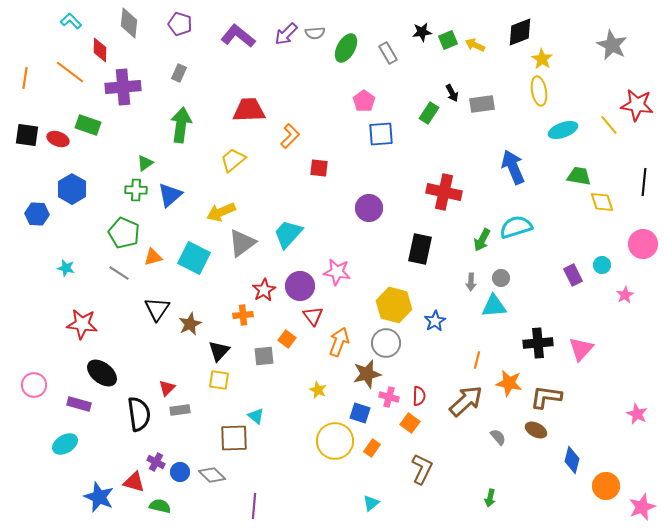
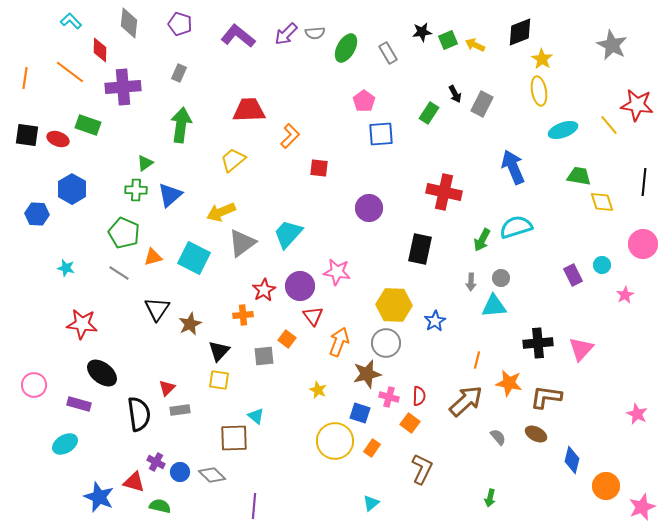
black arrow at (452, 93): moved 3 px right, 1 px down
gray rectangle at (482, 104): rotated 55 degrees counterclockwise
yellow hexagon at (394, 305): rotated 12 degrees counterclockwise
brown ellipse at (536, 430): moved 4 px down
